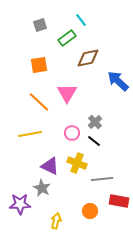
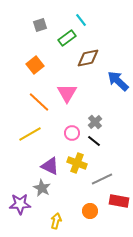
orange square: moved 4 px left; rotated 30 degrees counterclockwise
yellow line: rotated 20 degrees counterclockwise
gray line: rotated 20 degrees counterclockwise
